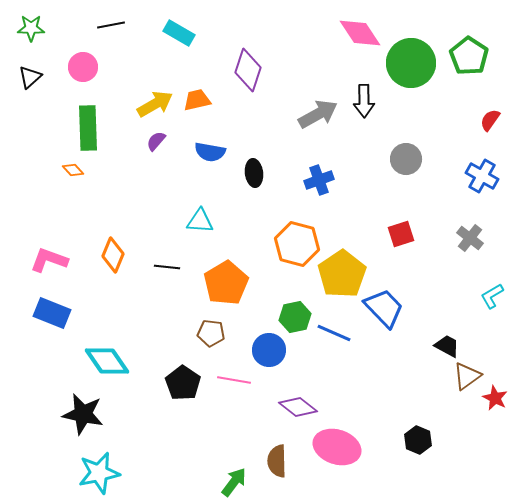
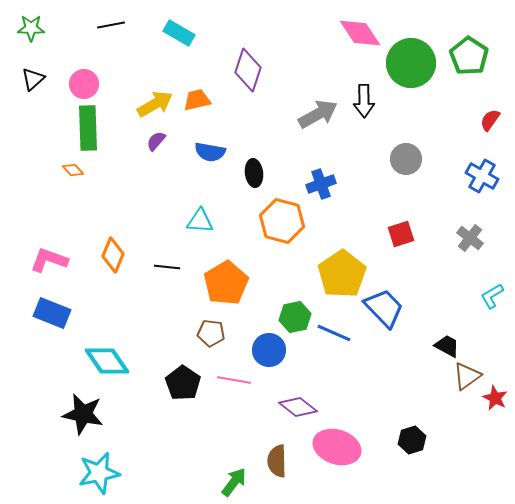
pink circle at (83, 67): moved 1 px right, 17 px down
black triangle at (30, 77): moved 3 px right, 2 px down
blue cross at (319, 180): moved 2 px right, 4 px down
orange hexagon at (297, 244): moved 15 px left, 23 px up
black hexagon at (418, 440): moved 6 px left; rotated 20 degrees clockwise
